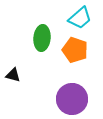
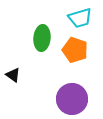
cyan trapezoid: rotated 25 degrees clockwise
black triangle: rotated 21 degrees clockwise
